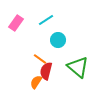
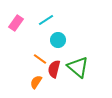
red semicircle: moved 8 px right, 2 px up
